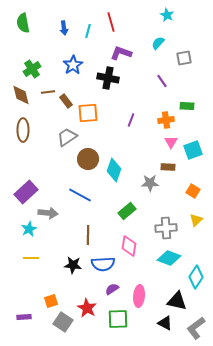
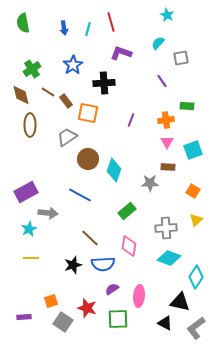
cyan line at (88, 31): moved 2 px up
gray square at (184, 58): moved 3 px left
black cross at (108, 78): moved 4 px left, 5 px down; rotated 15 degrees counterclockwise
brown line at (48, 92): rotated 40 degrees clockwise
orange square at (88, 113): rotated 15 degrees clockwise
brown ellipse at (23, 130): moved 7 px right, 5 px up
pink triangle at (171, 142): moved 4 px left
purple rectangle at (26, 192): rotated 15 degrees clockwise
brown line at (88, 235): moved 2 px right, 3 px down; rotated 48 degrees counterclockwise
black star at (73, 265): rotated 24 degrees counterclockwise
black triangle at (177, 301): moved 3 px right, 1 px down
red star at (87, 308): rotated 12 degrees counterclockwise
